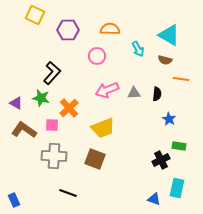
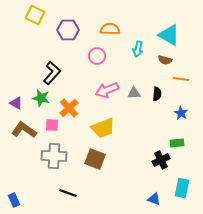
cyan arrow: rotated 42 degrees clockwise
blue star: moved 12 px right, 6 px up
green rectangle: moved 2 px left, 3 px up; rotated 16 degrees counterclockwise
cyan rectangle: moved 5 px right
